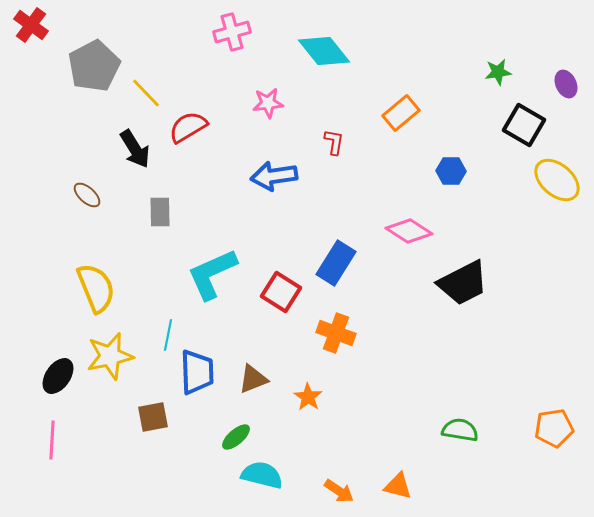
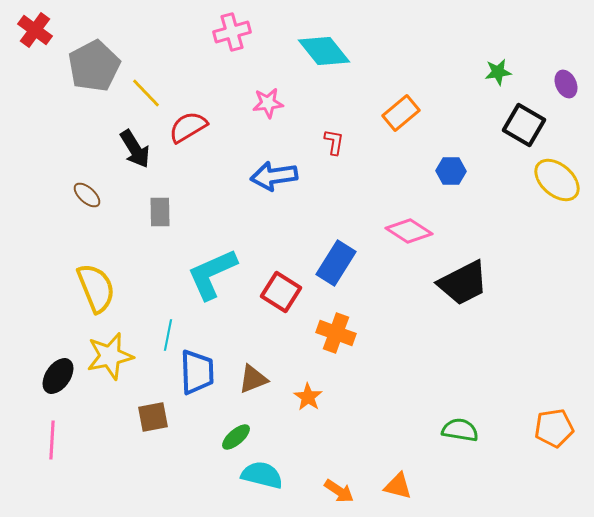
red cross: moved 4 px right, 5 px down
